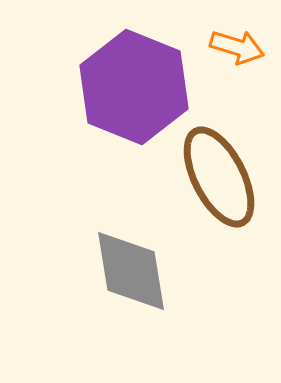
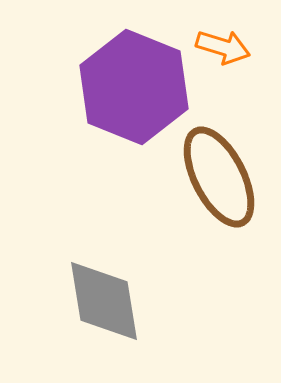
orange arrow: moved 14 px left
gray diamond: moved 27 px left, 30 px down
